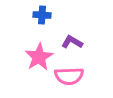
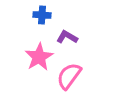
purple L-shape: moved 5 px left, 5 px up
pink semicircle: rotated 128 degrees clockwise
